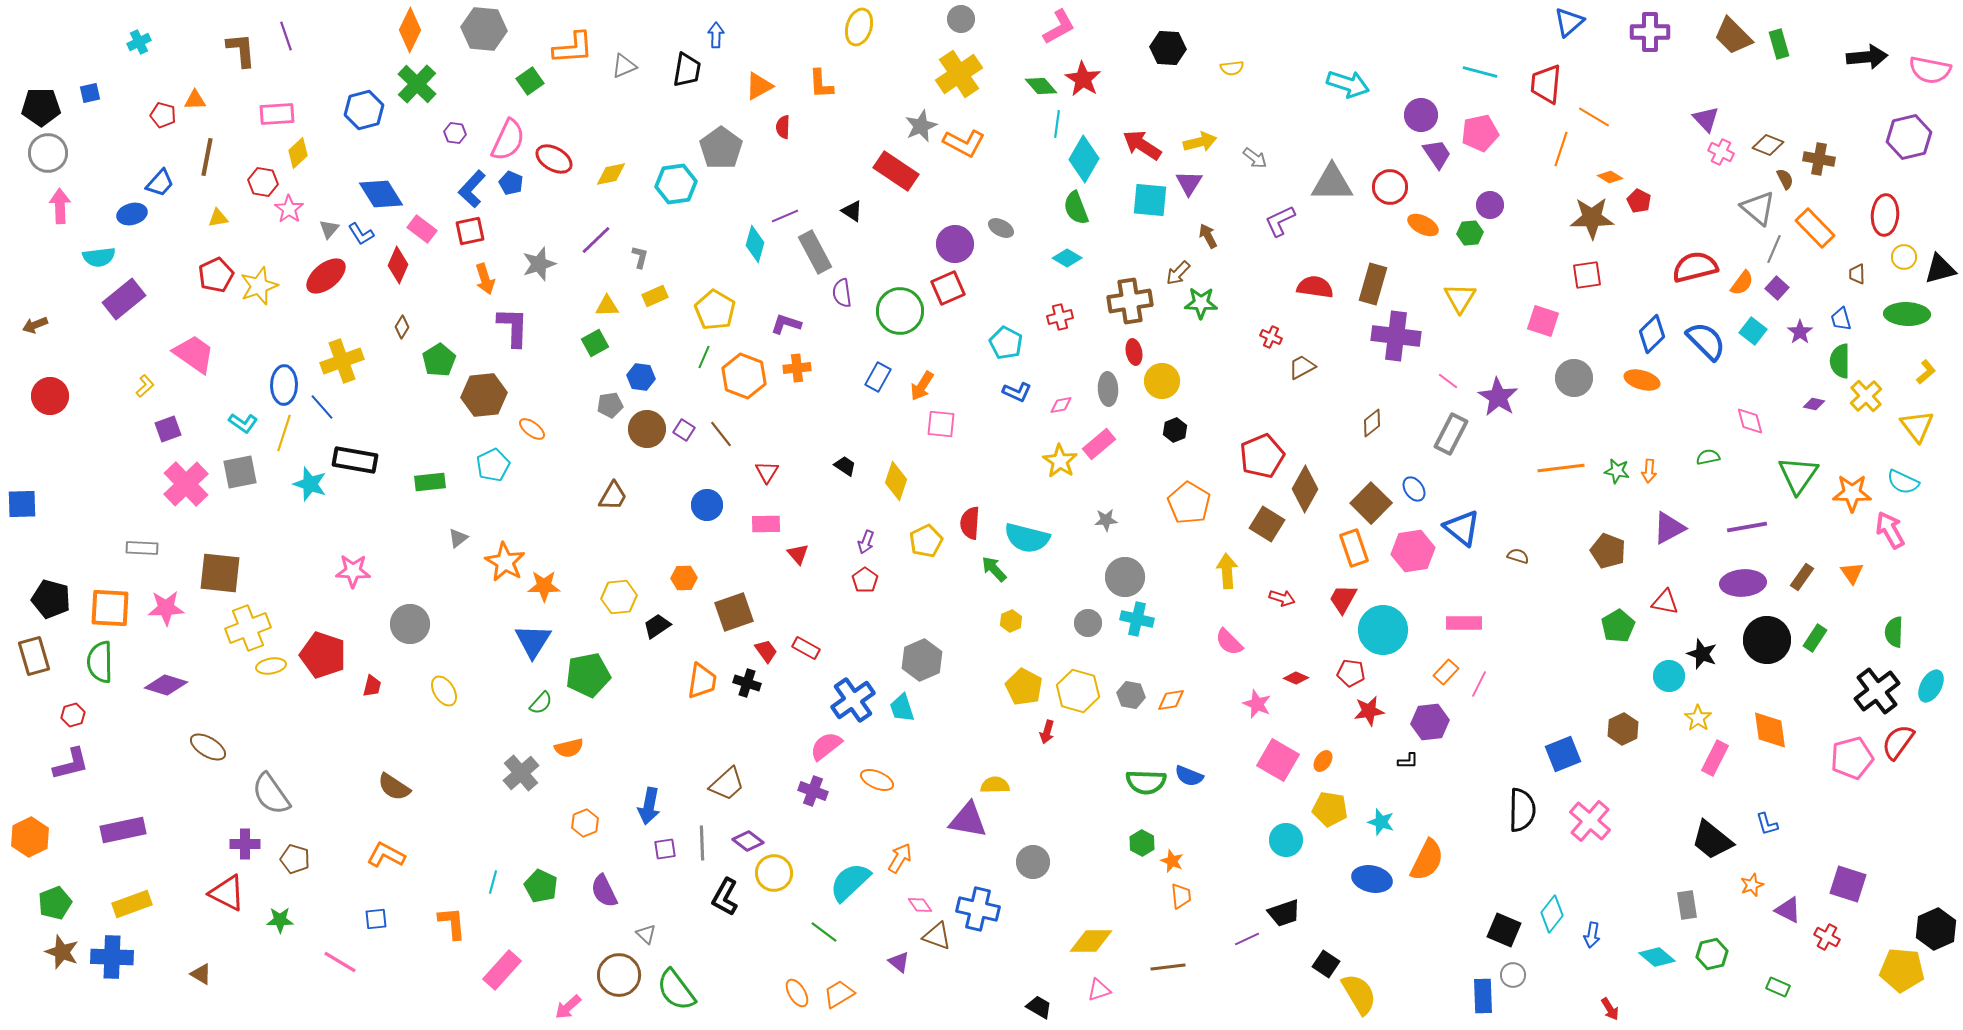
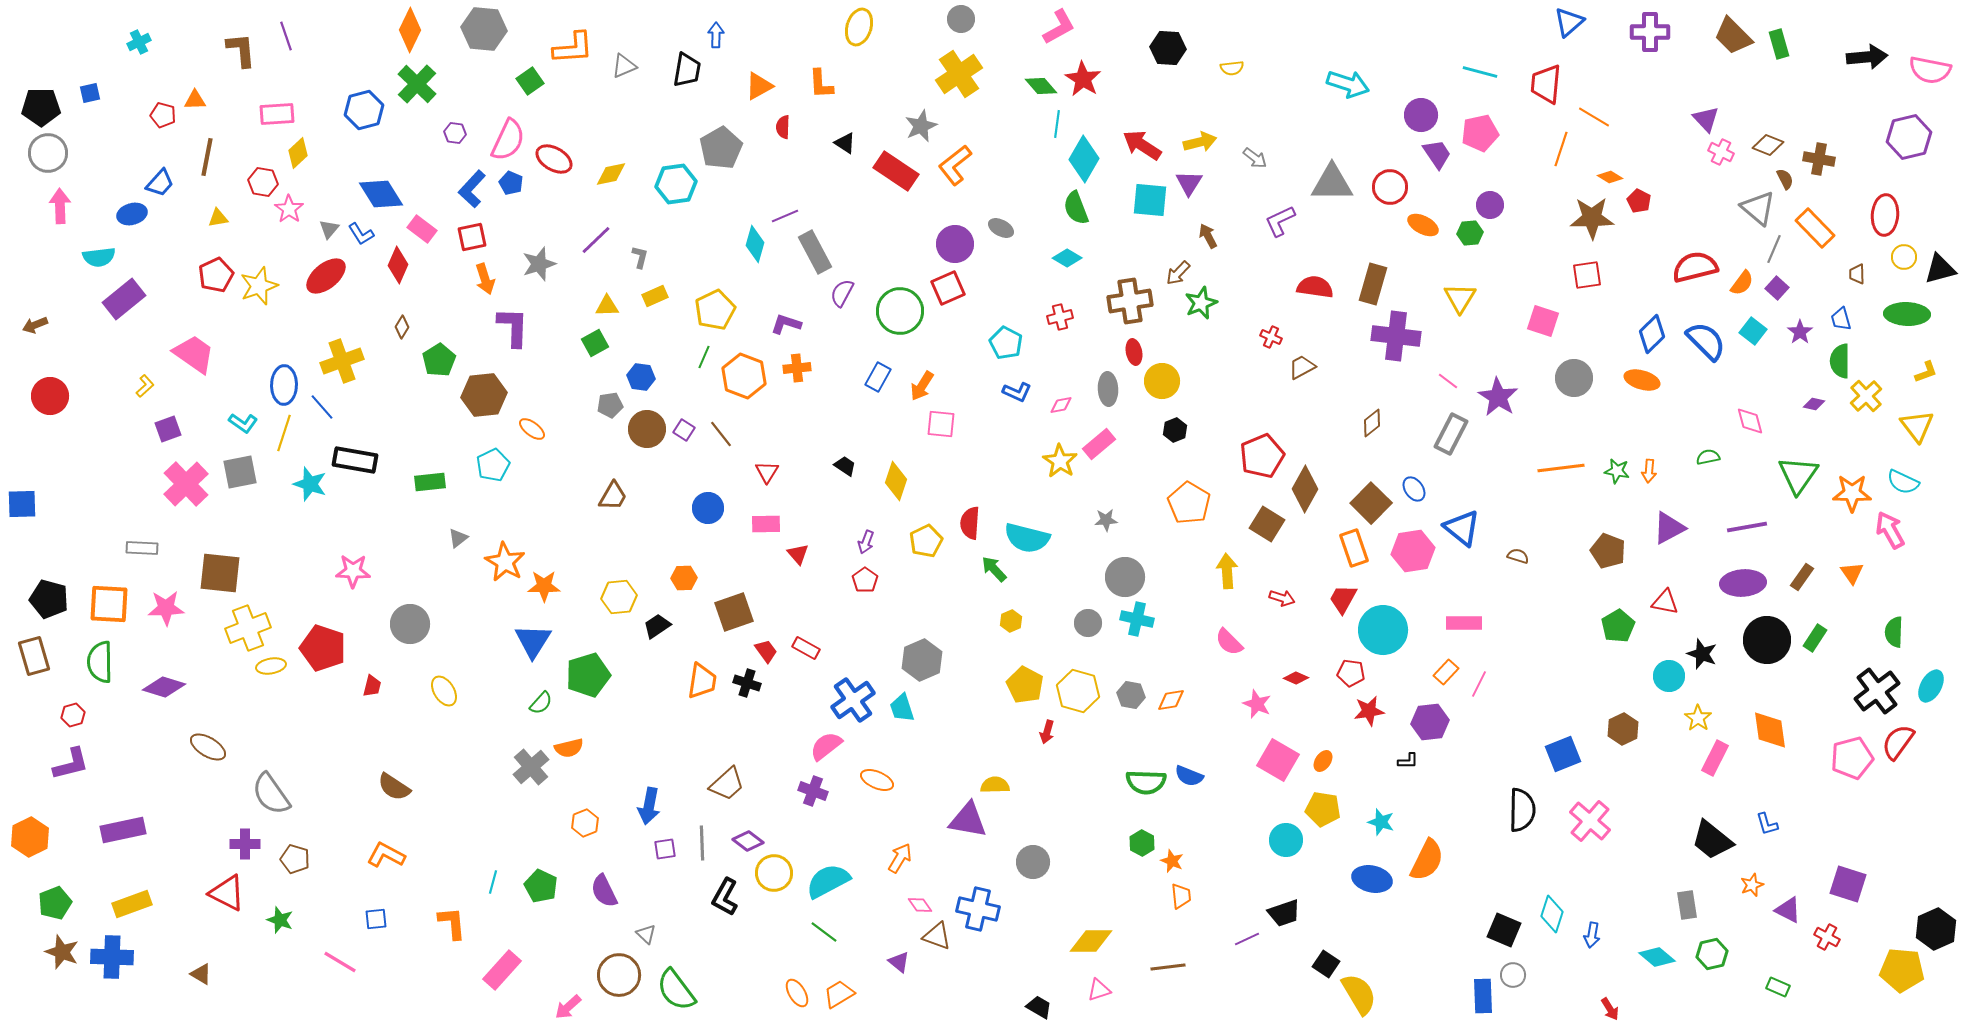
orange L-shape at (964, 143): moved 9 px left, 22 px down; rotated 114 degrees clockwise
gray pentagon at (721, 148): rotated 6 degrees clockwise
black triangle at (852, 211): moved 7 px left, 68 px up
red square at (470, 231): moved 2 px right, 6 px down
purple semicircle at (842, 293): rotated 36 degrees clockwise
green star at (1201, 303): rotated 24 degrees counterclockwise
yellow pentagon at (715, 310): rotated 15 degrees clockwise
yellow L-shape at (1926, 372): rotated 20 degrees clockwise
blue circle at (707, 505): moved 1 px right, 3 px down
black pentagon at (51, 599): moved 2 px left
orange square at (110, 608): moved 1 px left, 4 px up
red pentagon at (323, 655): moved 7 px up
green pentagon at (588, 675): rotated 6 degrees counterclockwise
purple diamond at (166, 685): moved 2 px left, 2 px down
yellow pentagon at (1024, 687): moved 1 px right, 2 px up
gray cross at (521, 773): moved 10 px right, 6 px up
yellow pentagon at (1330, 809): moved 7 px left
cyan semicircle at (850, 882): moved 22 px left, 1 px up; rotated 15 degrees clockwise
cyan diamond at (1552, 914): rotated 21 degrees counterclockwise
green star at (280, 920): rotated 20 degrees clockwise
